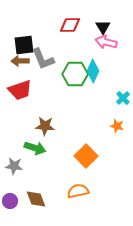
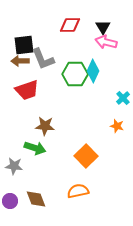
red trapezoid: moved 7 px right
